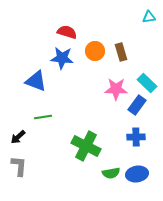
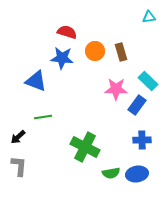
cyan rectangle: moved 1 px right, 2 px up
blue cross: moved 6 px right, 3 px down
green cross: moved 1 px left, 1 px down
